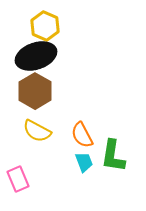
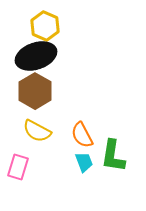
pink rectangle: moved 12 px up; rotated 40 degrees clockwise
